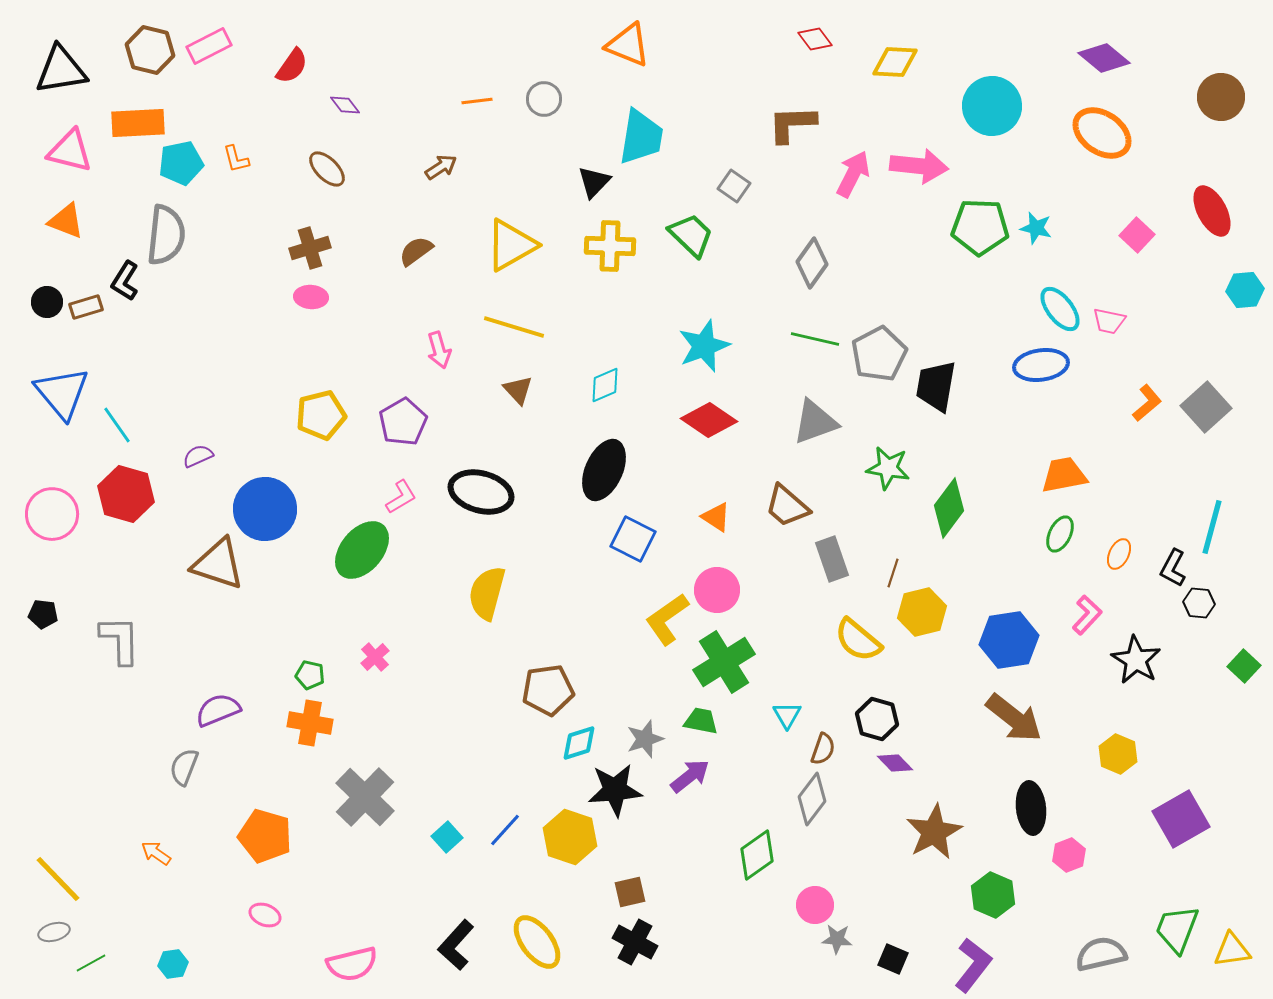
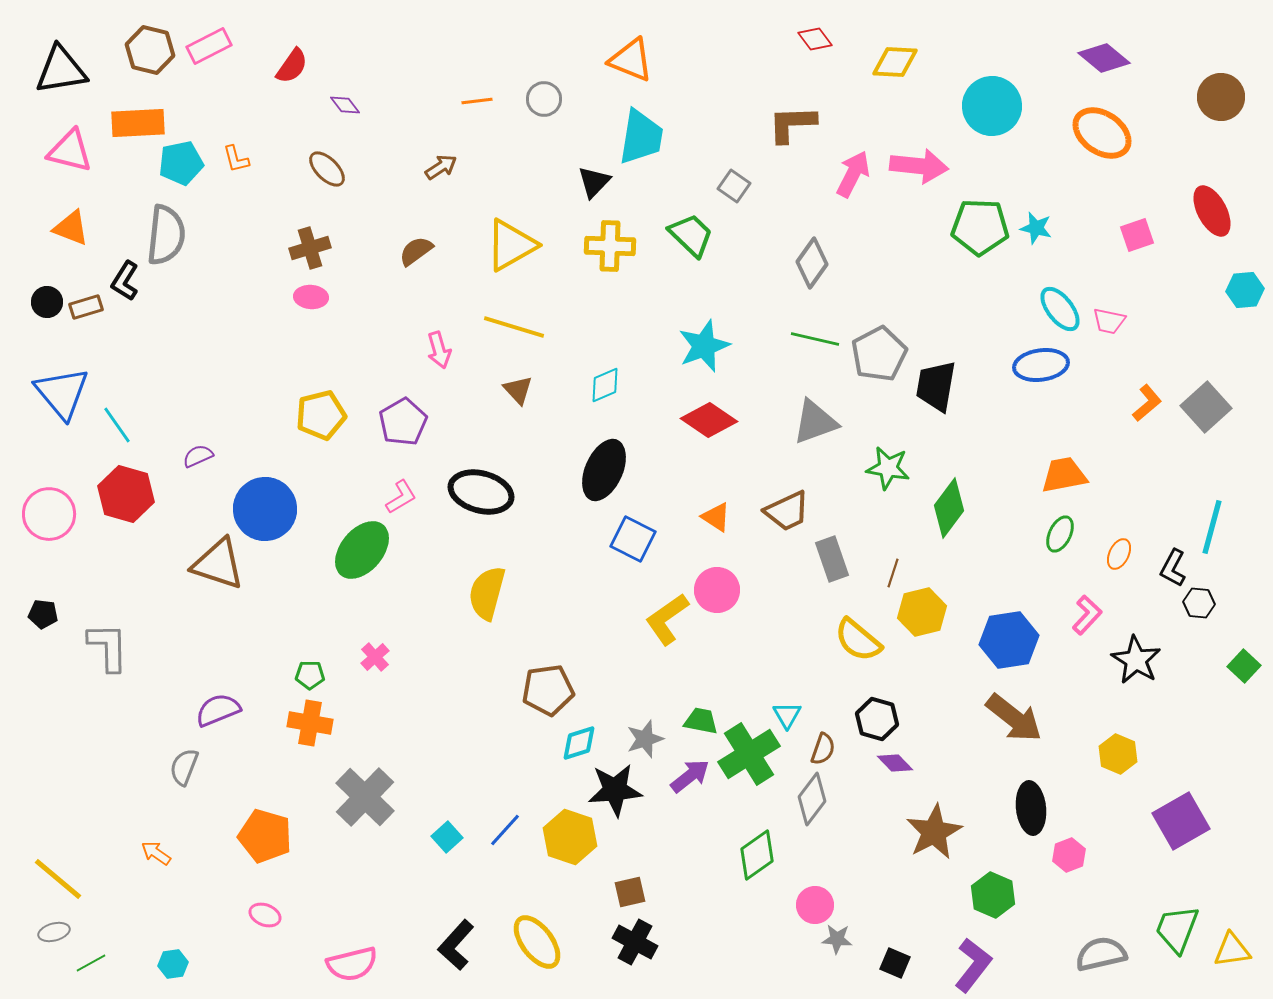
orange triangle at (628, 45): moved 3 px right, 15 px down
orange triangle at (66, 221): moved 5 px right, 7 px down
pink square at (1137, 235): rotated 28 degrees clockwise
brown trapezoid at (787, 506): moved 5 px down; rotated 66 degrees counterclockwise
pink circle at (52, 514): moved 3 px left
gray L-shape at (120, 640): moved 12 px left, 7 px down
green cross at (724, 662): moved 25 px right, 92 px down
green pentagon at (310, 675): rotated 12 degrees counterclockwise
purple square at (1181, 819): moved 2 px down
yellow line at (58, 879): rotated 6 degrees counterclockwise
black square at (893, 959): moved 2 px right, 4 px down
